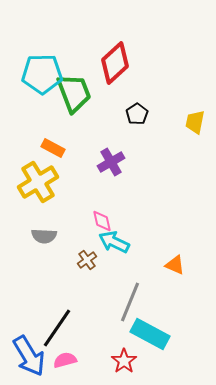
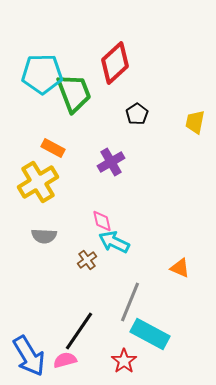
orange triangle: moved 5 px right, 3 px down
black line: moved 22 px right, 3 px down
